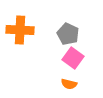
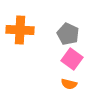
pink square: moved 1 px left, 1 px down
